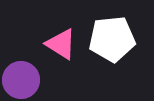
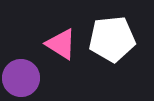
purple circle: moved 2 px up
